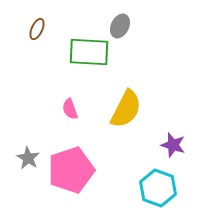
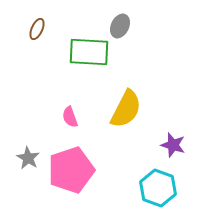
pink semicircle: moved 8 px down
